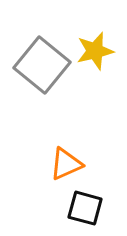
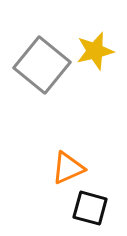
orange triangle: moved 2 px right, 4 px down
black square: moved 5 px right
